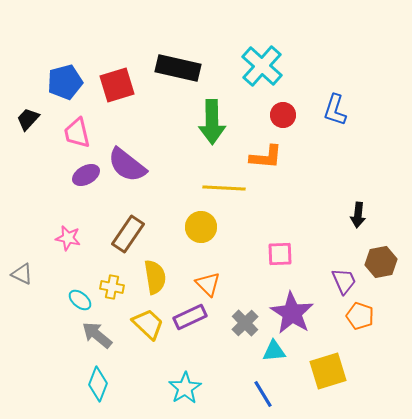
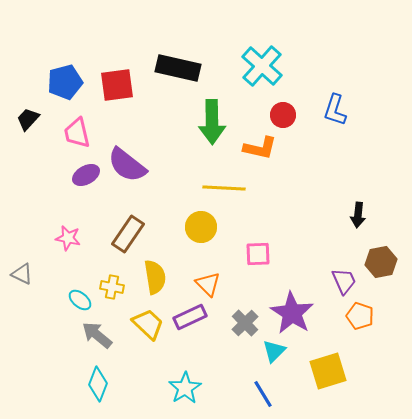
red square: rotated 9 degrees clockwise
orange L-shape: moved 6 px left, 9 px up; rotated 8 degrees clockwise
pink square: moved 22 px left
cyan triangle: rotated 40 degrees counterclockwise
